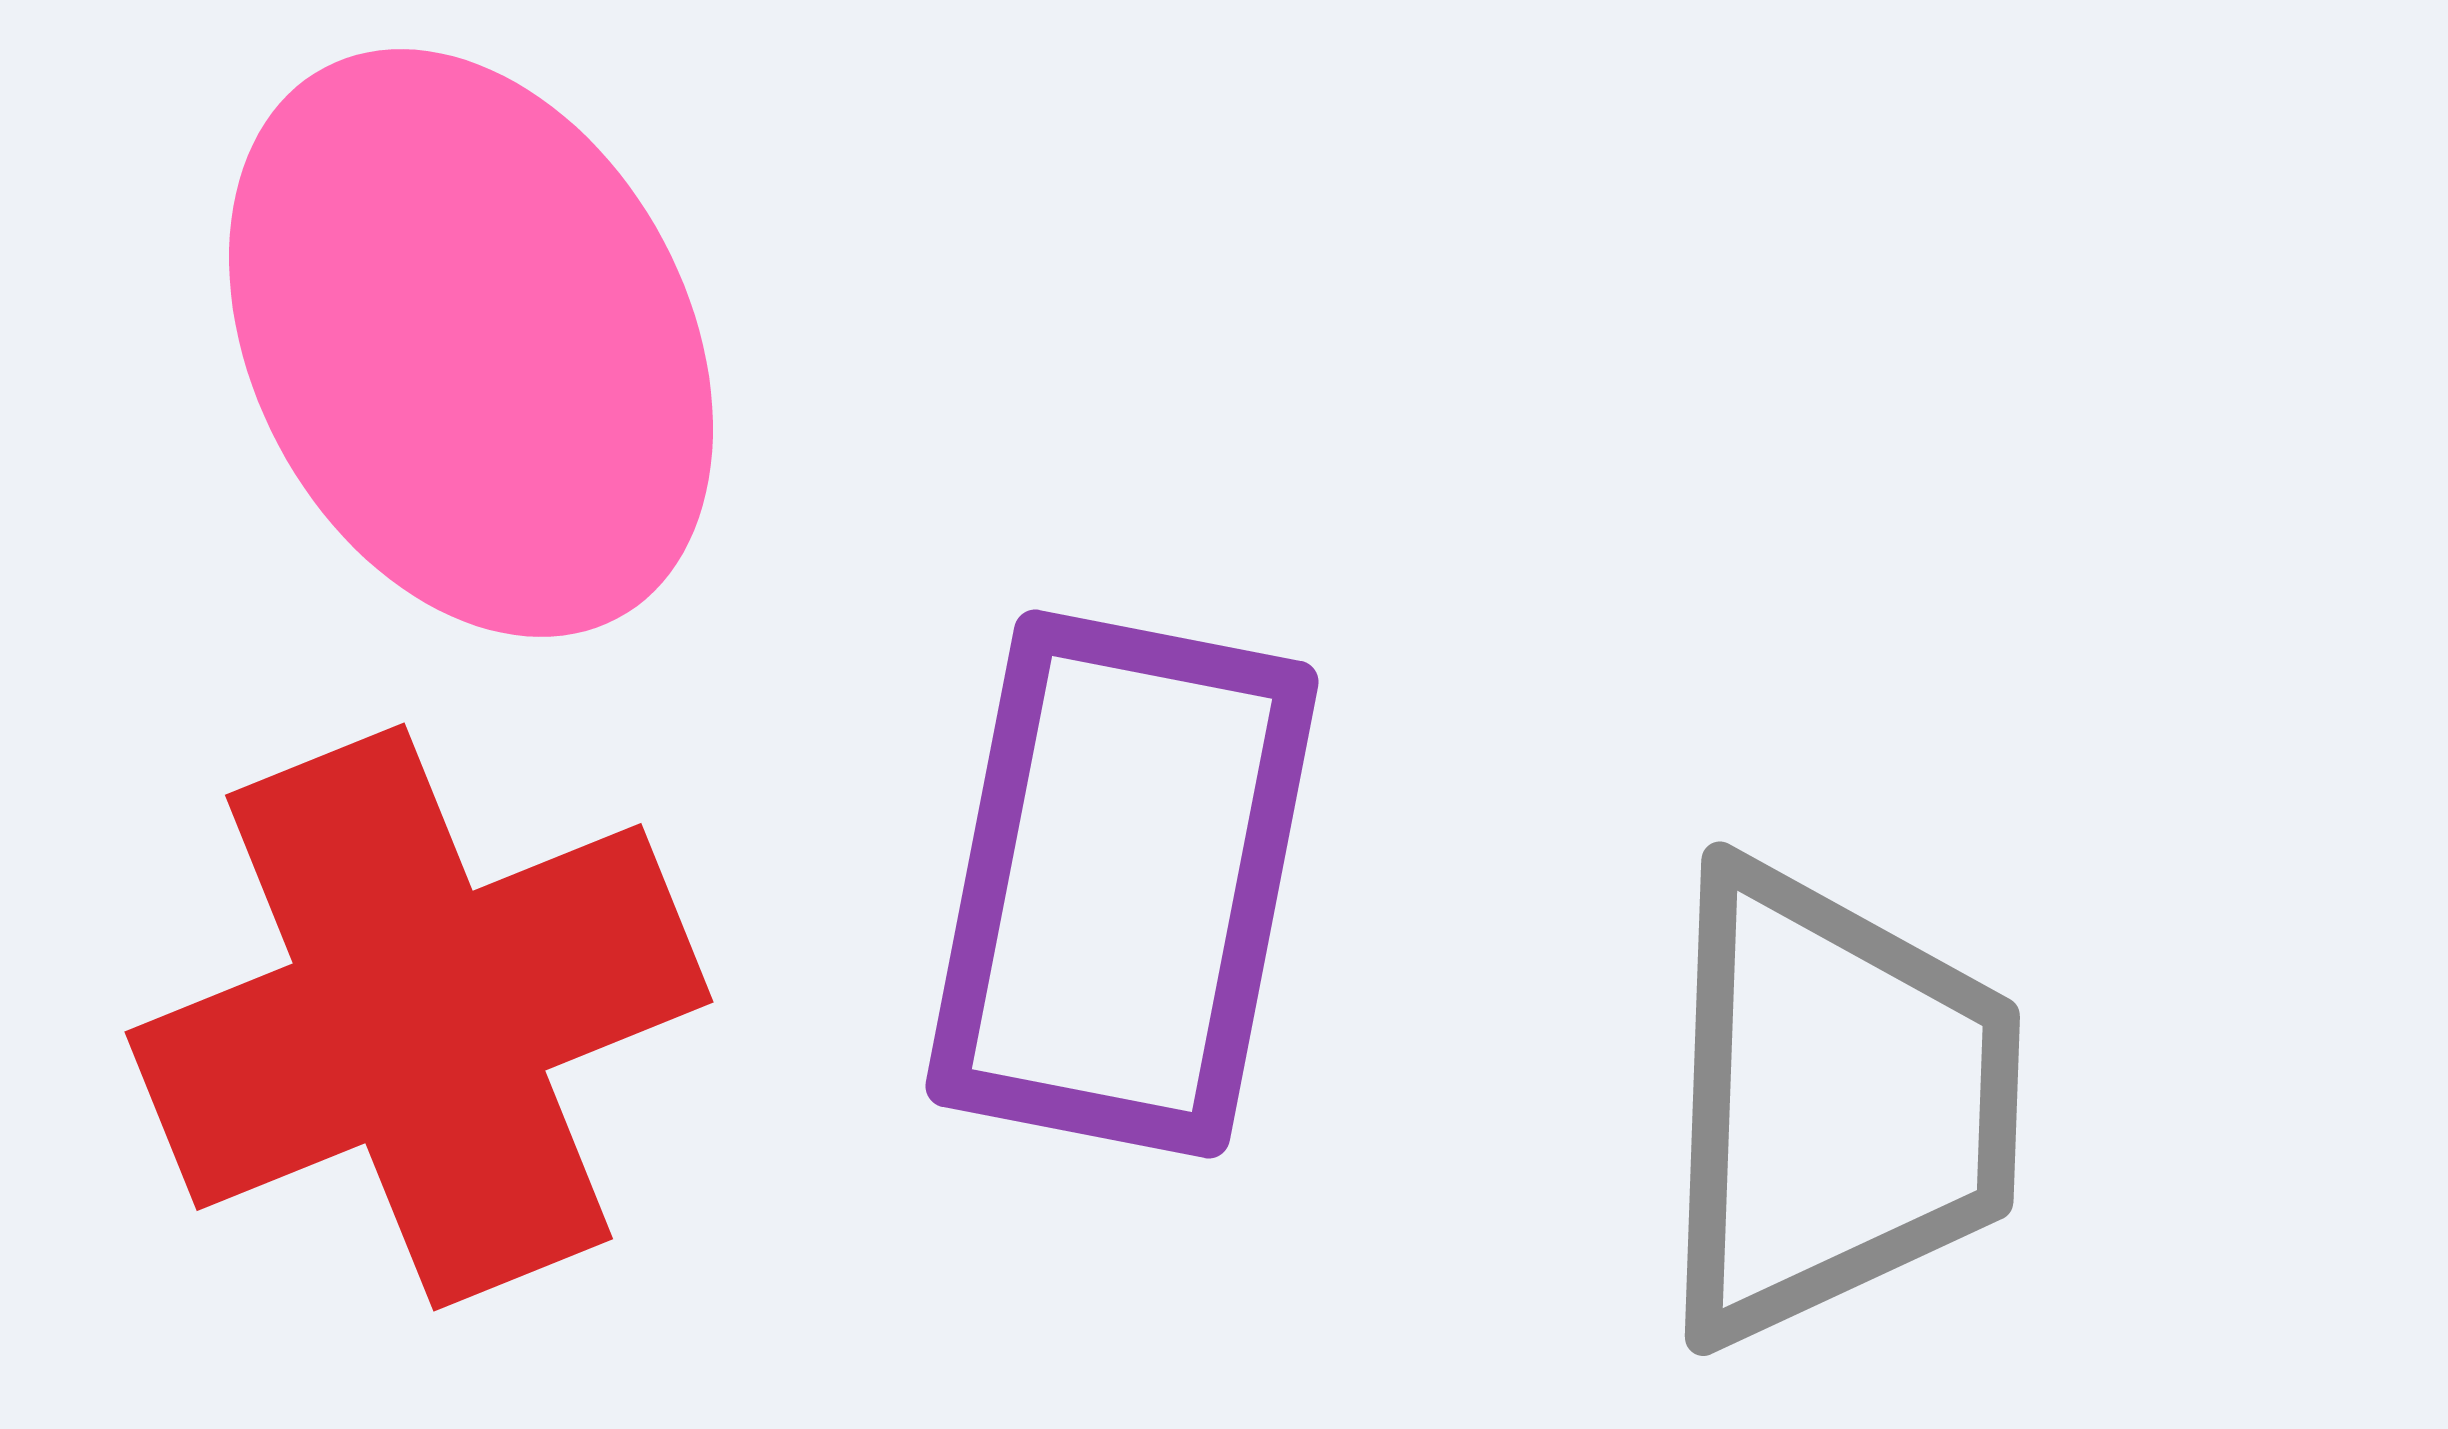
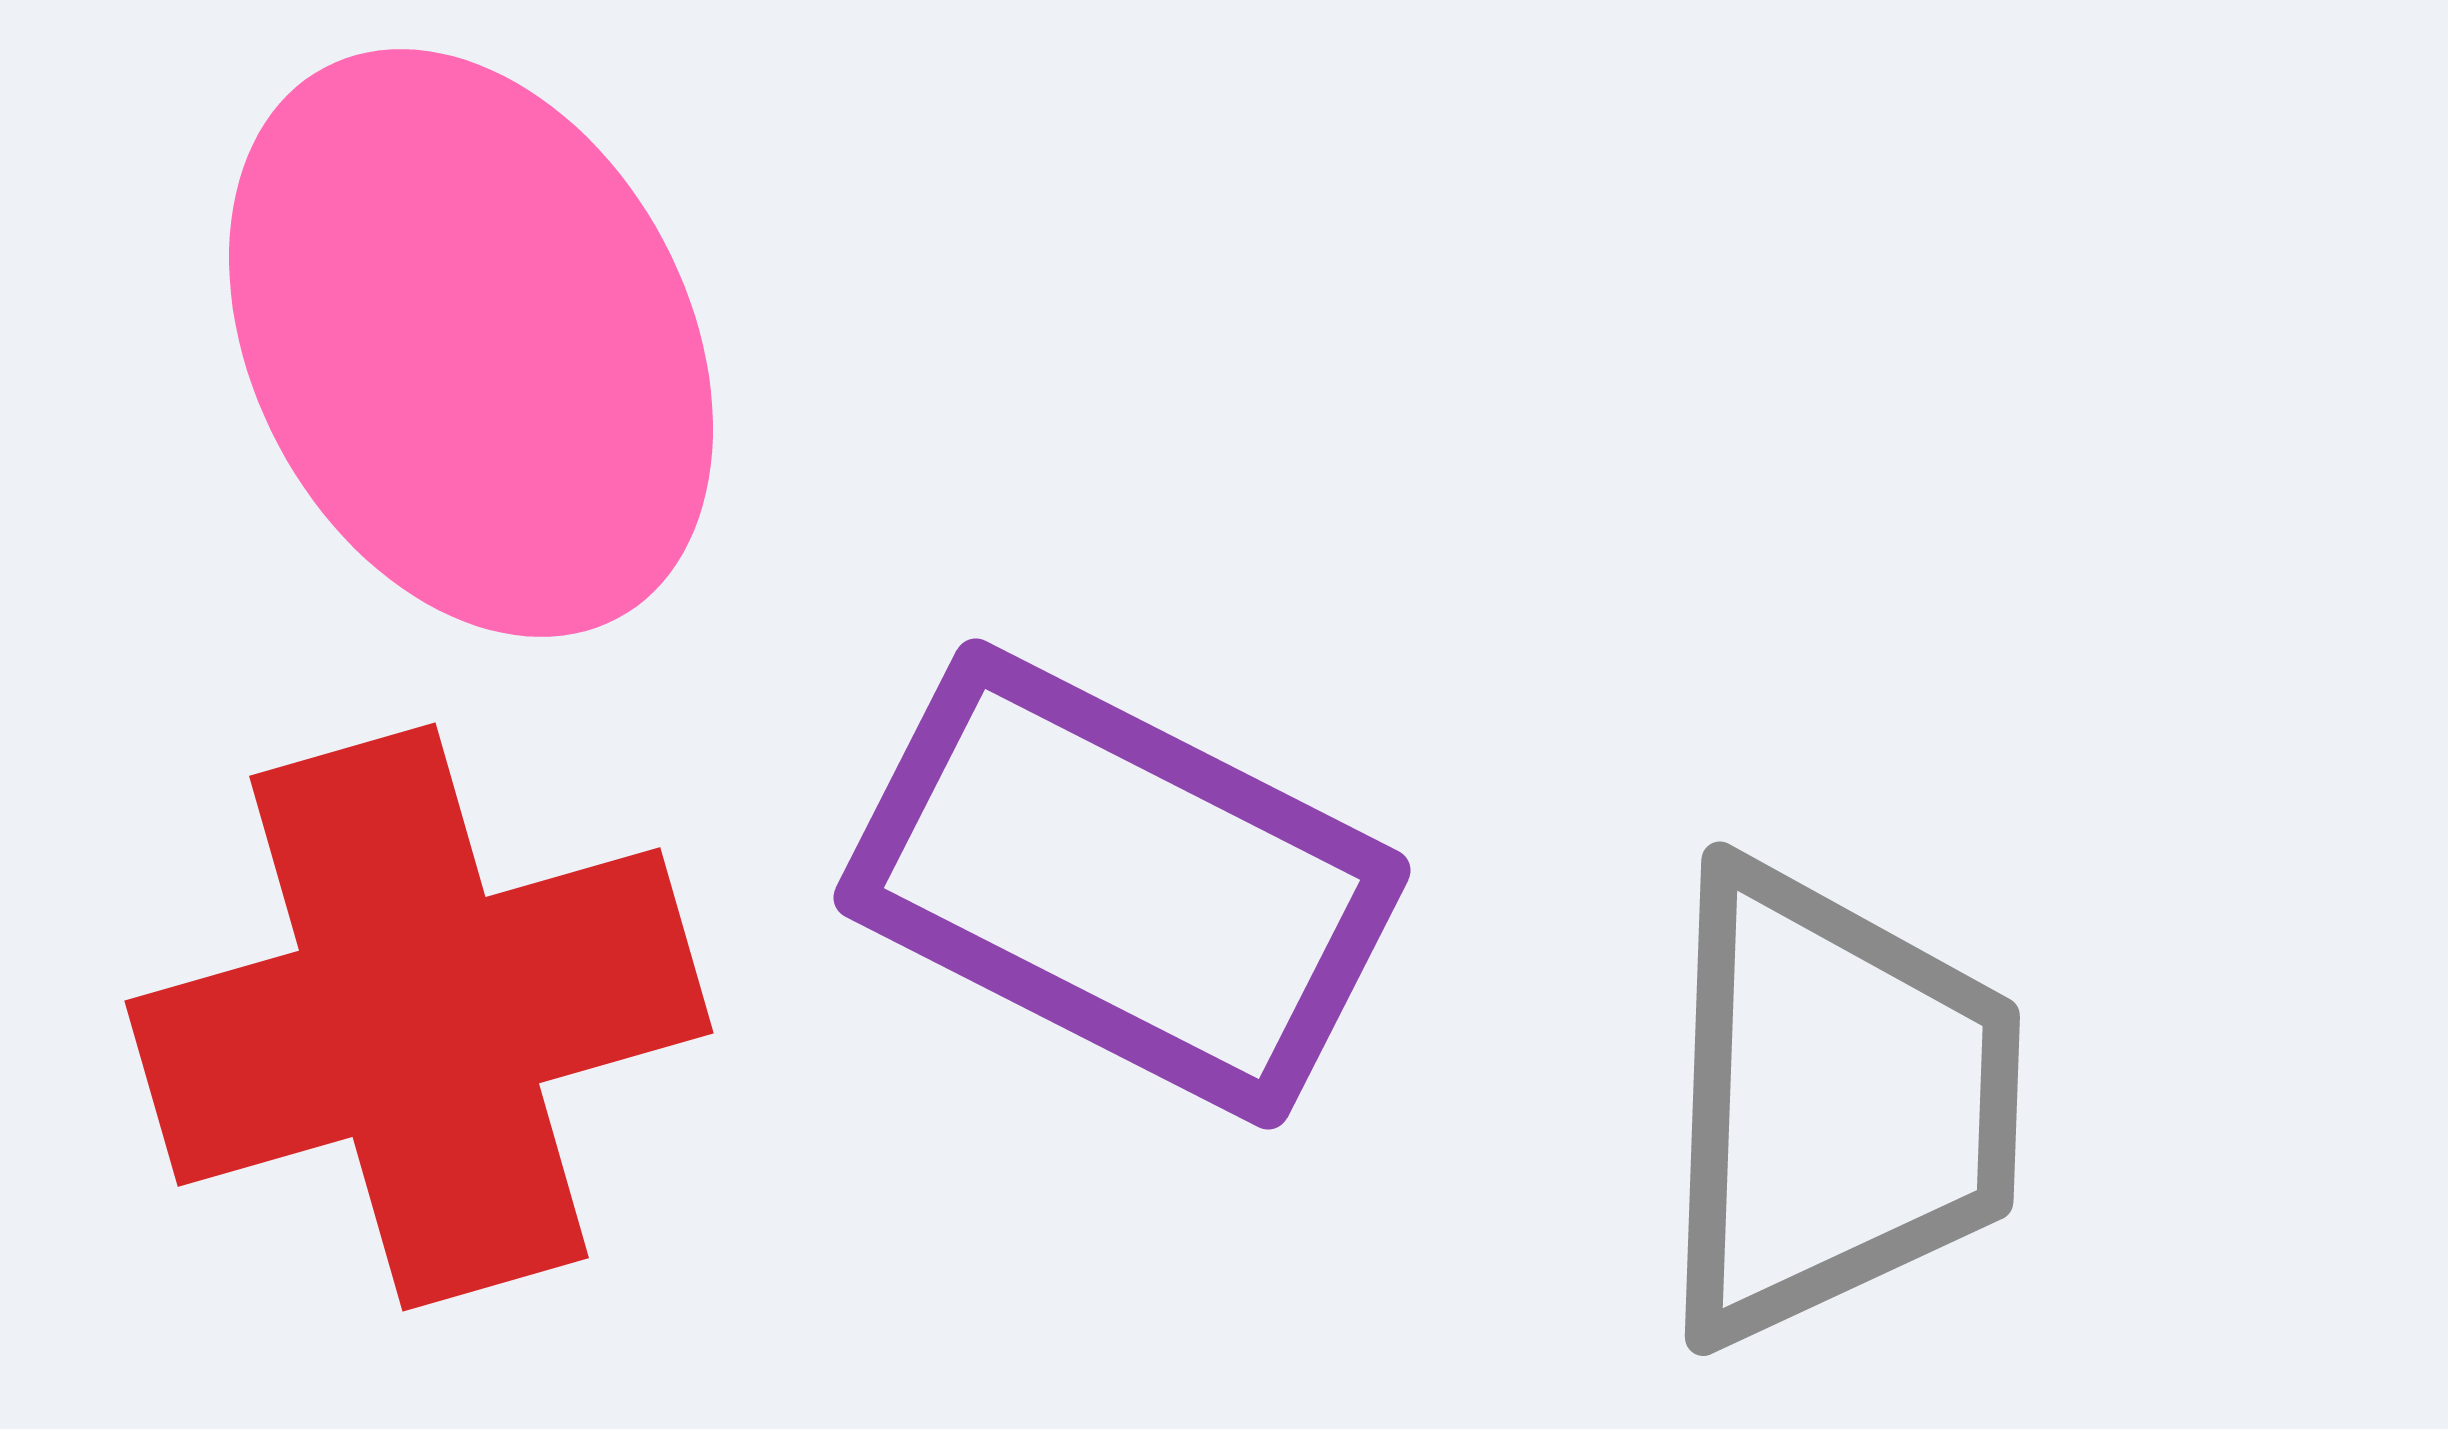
purple rectangle: rotated 74 degrees counterclockwise
red cross: rotated 6 degrees clockwise
